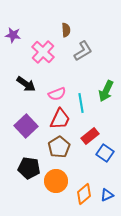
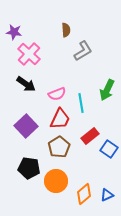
purple star: moved 1 px right, 3 px up
pink cross: moved 14 px left, 2 px down
green arrow: moved 1 px right, 1 px up
blue square: moved 4 px right, 4 px up
